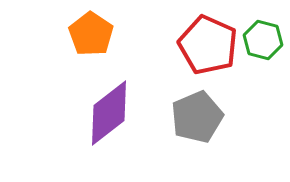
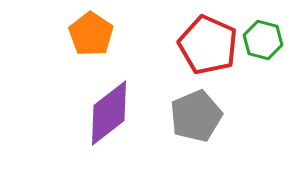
gray pentagon: moved 1 px left, 1 px up
